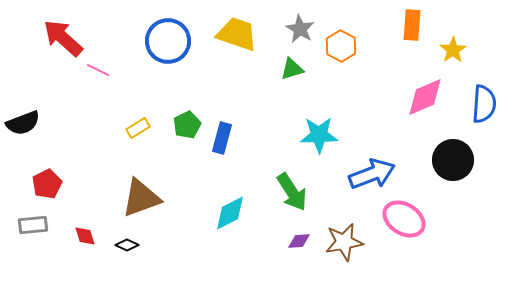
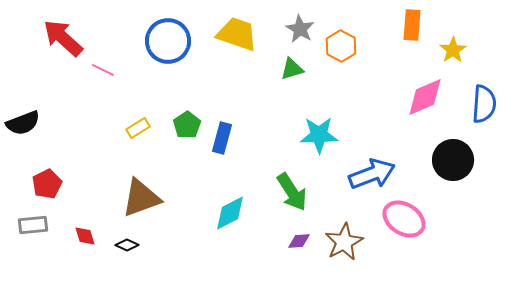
pink line: moved 5 px right
green pentagon: rotated 8 degrees counterclockwise
brown star: rotated 18 degrees counterclockwise
